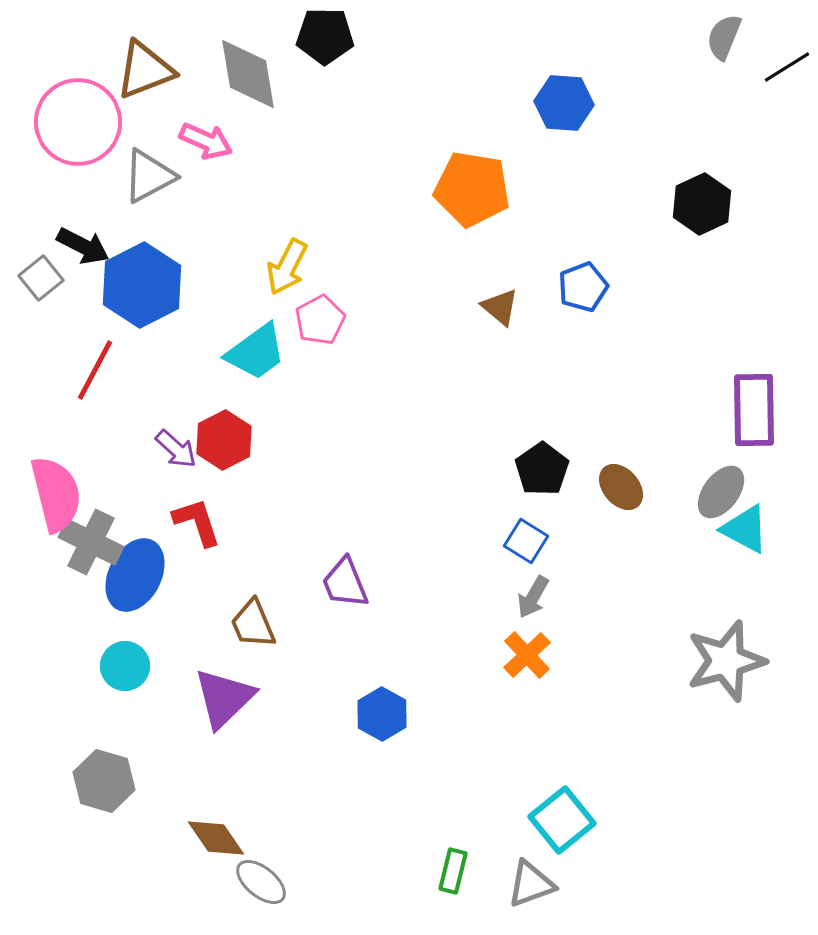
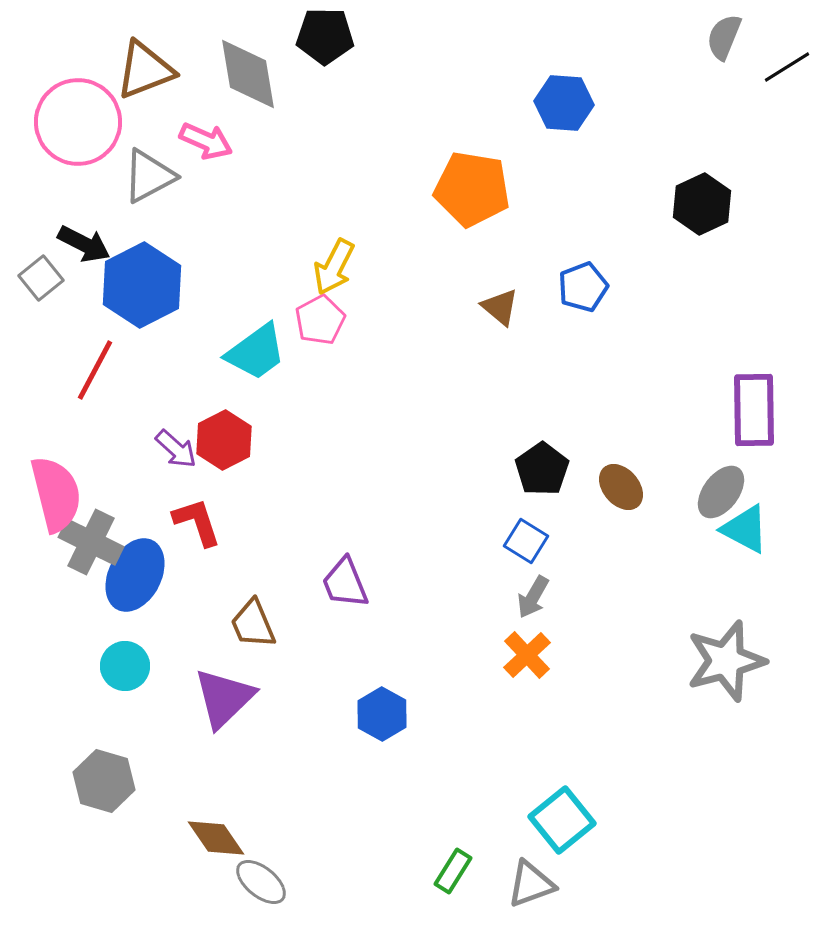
black arrow at (83, 246): moved 1 px right, 2 px up
yellow arrow at (287, 267): moved 47 px right
green rectangle at (453, 871): rotated 18 degrees clockwise
